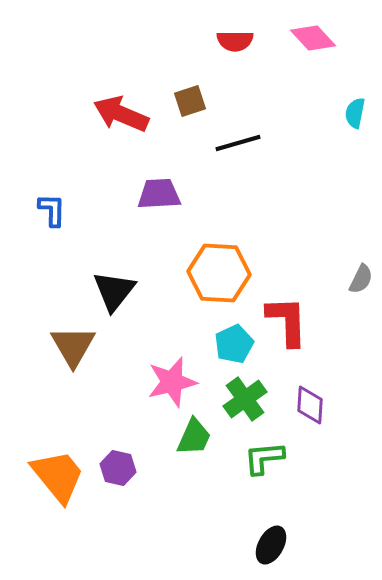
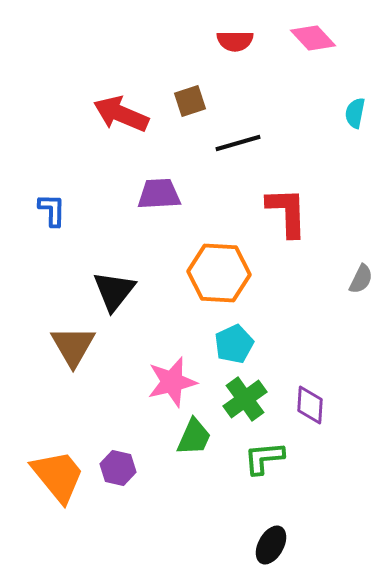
red L-shape: moved 109 px up
